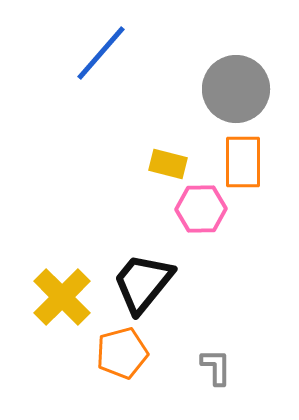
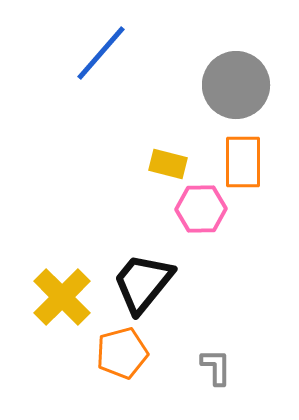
gray circle: moved 4 px up
